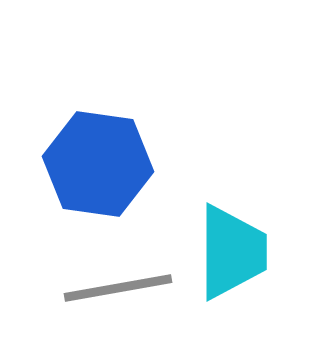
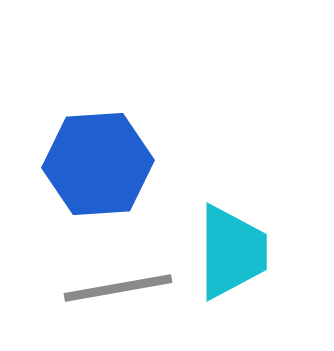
blue hexagon: rotated 12 degrees counterclockwise
